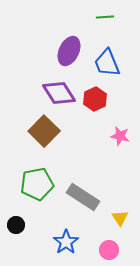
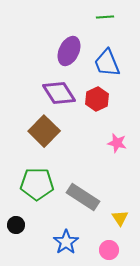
red hexagon: moved 2 px right
pink star: moved 3 px left, 7 px down
green pentagon: rotated 12 degrees clockwise
